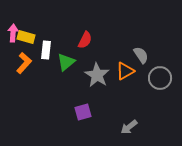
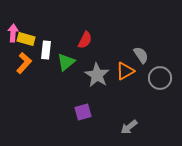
yellow rectangle: moved 2 px down
